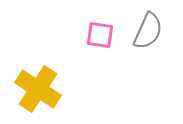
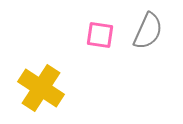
yellow cross: moved 3 px right, 1 px up
